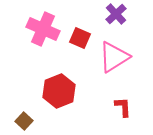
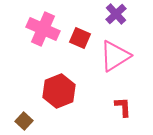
pink triangle: moved 1 px right, 1 px up
